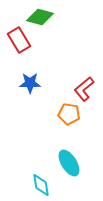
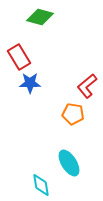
red rectangle: moved 17 px down
red L-shape: moved 3 px right, 3 px up
orange pentagon: moved 4 px right
